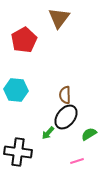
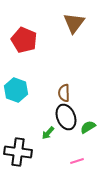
brown triangle: moved 15 px right, 5 px down
red pentagon: rotated 20 degrees counterclockwise
cyan hexagon: rotated 15 degrees clockwise
brown semicircle: moved 1 px left, 2 px up
black ellipse: rotated 60 degrees counterclockwise
green semicircle: moved 1 px left, 7 px up
